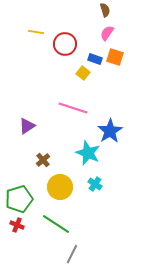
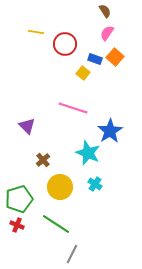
brown semicircle: moved 1 px down; rotated 16 degrees counterclockwise
orange square: rotated 24 degrees clockwise
purple triangle: rotated 42 degrees counterclockwise
